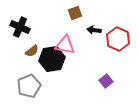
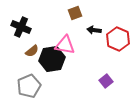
black cross: moved 1 px right
